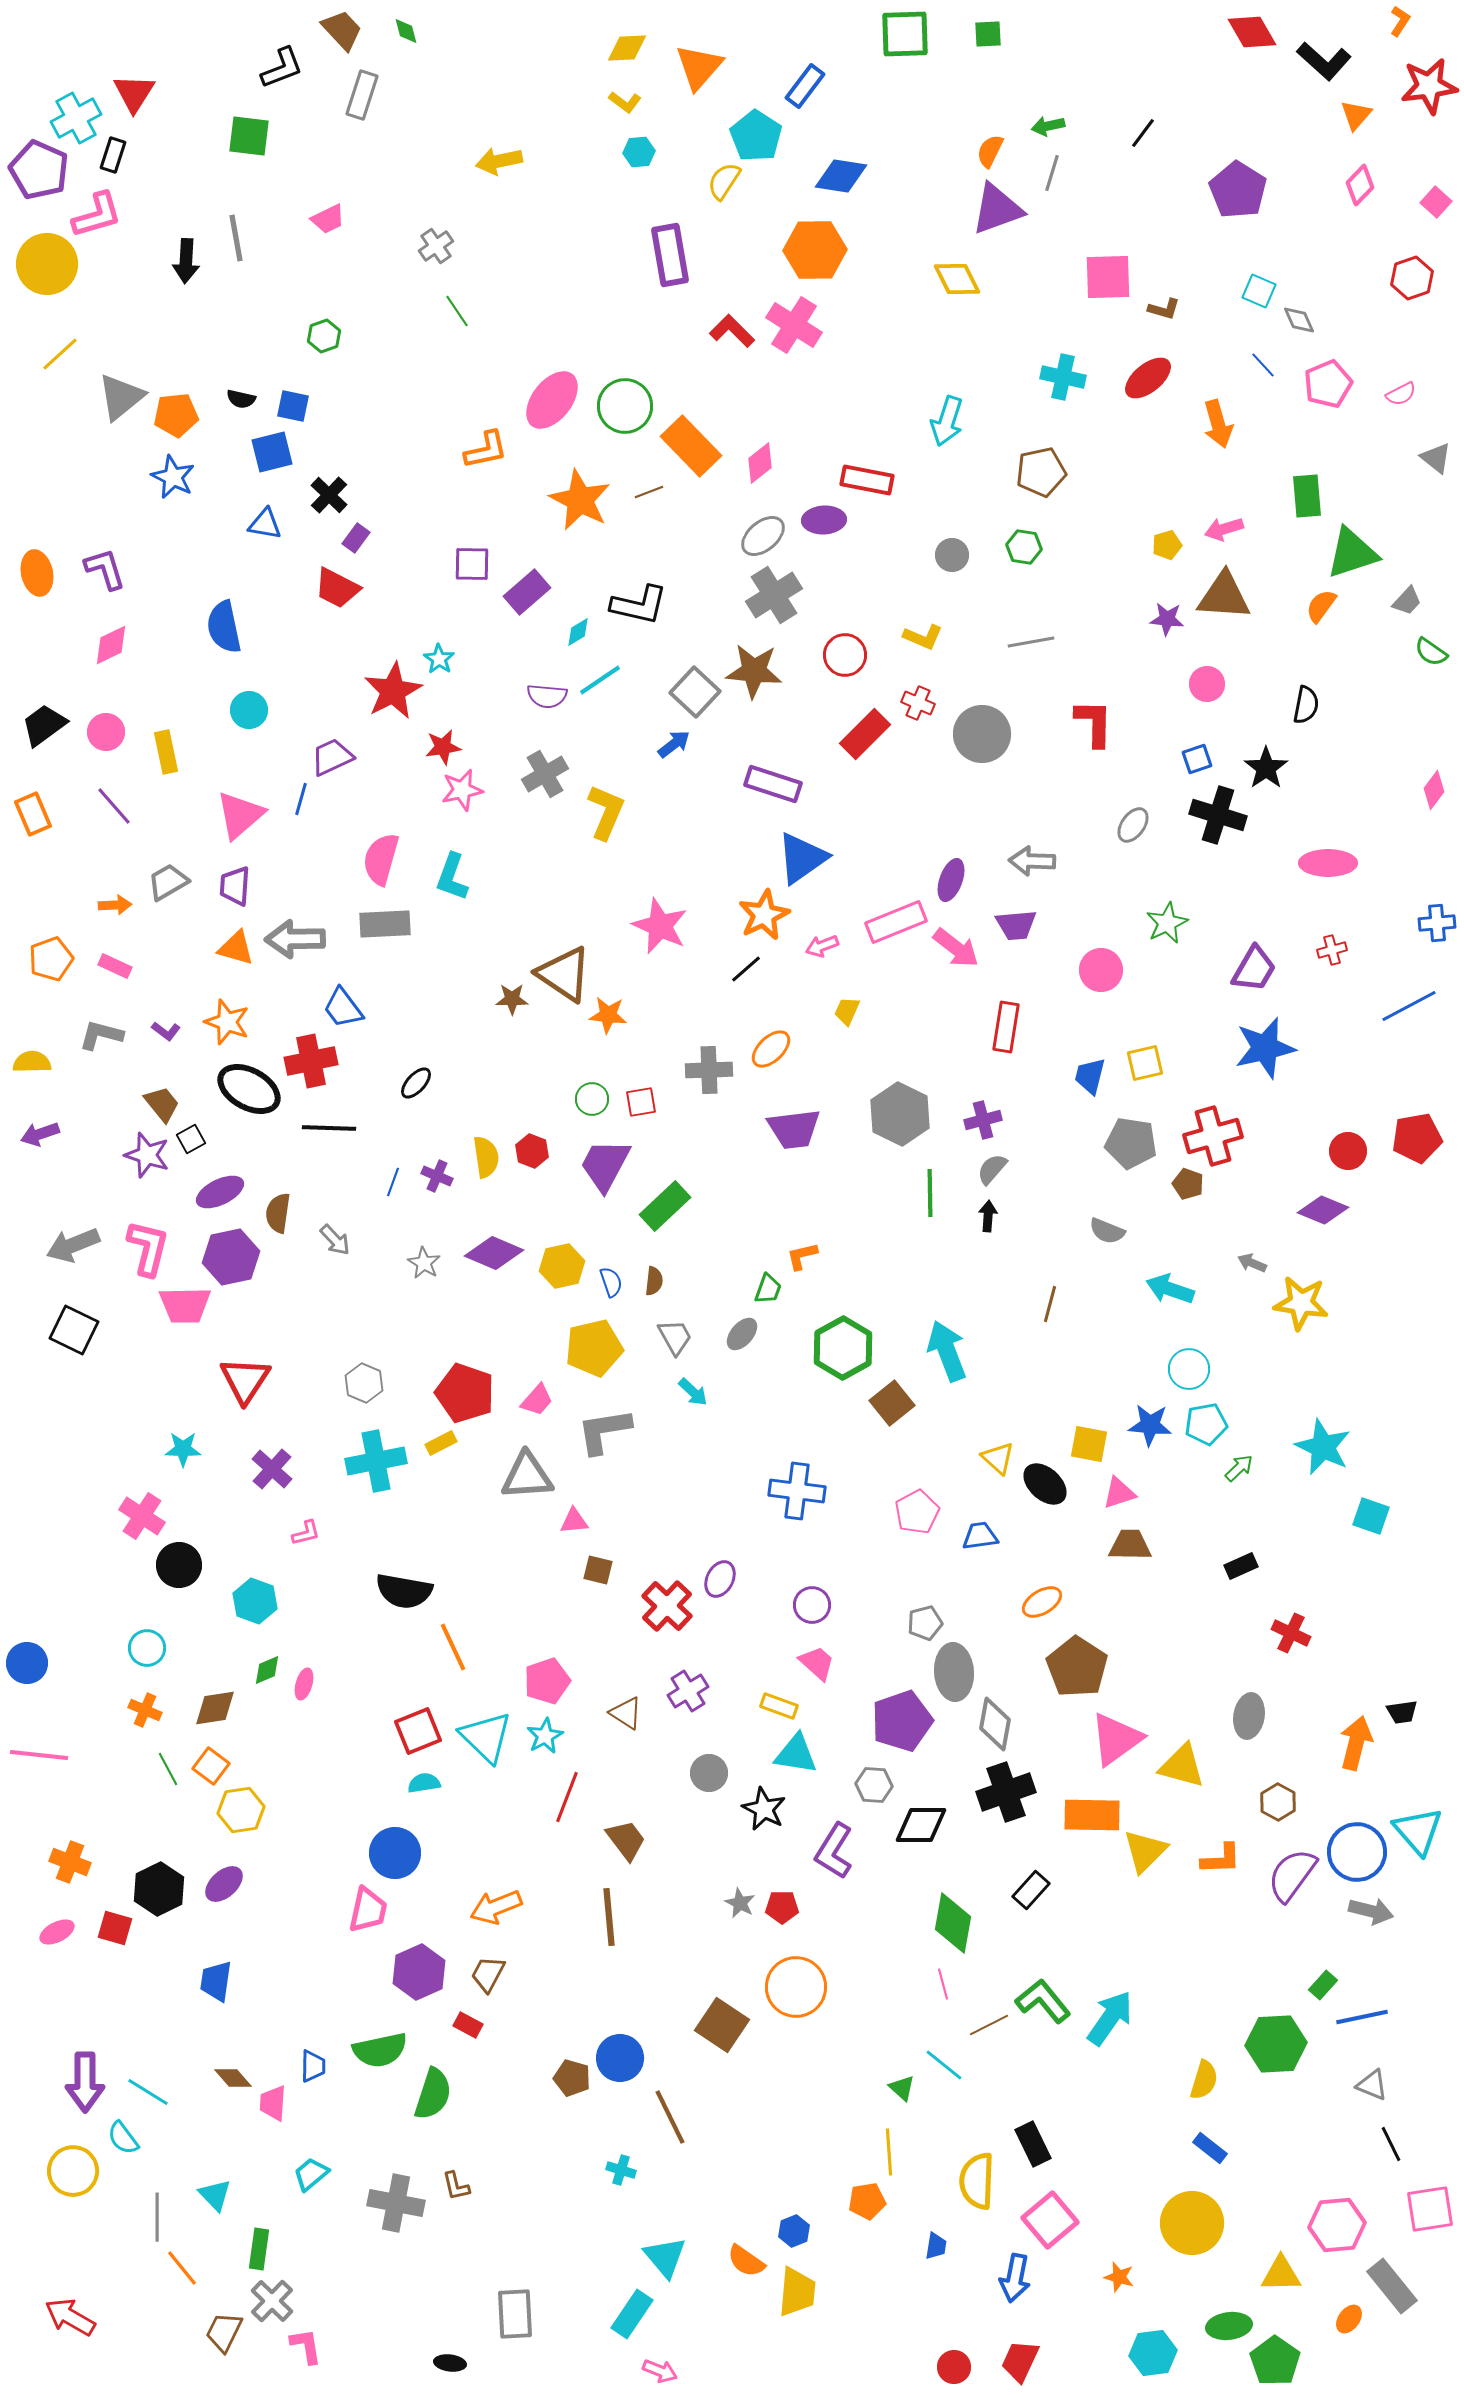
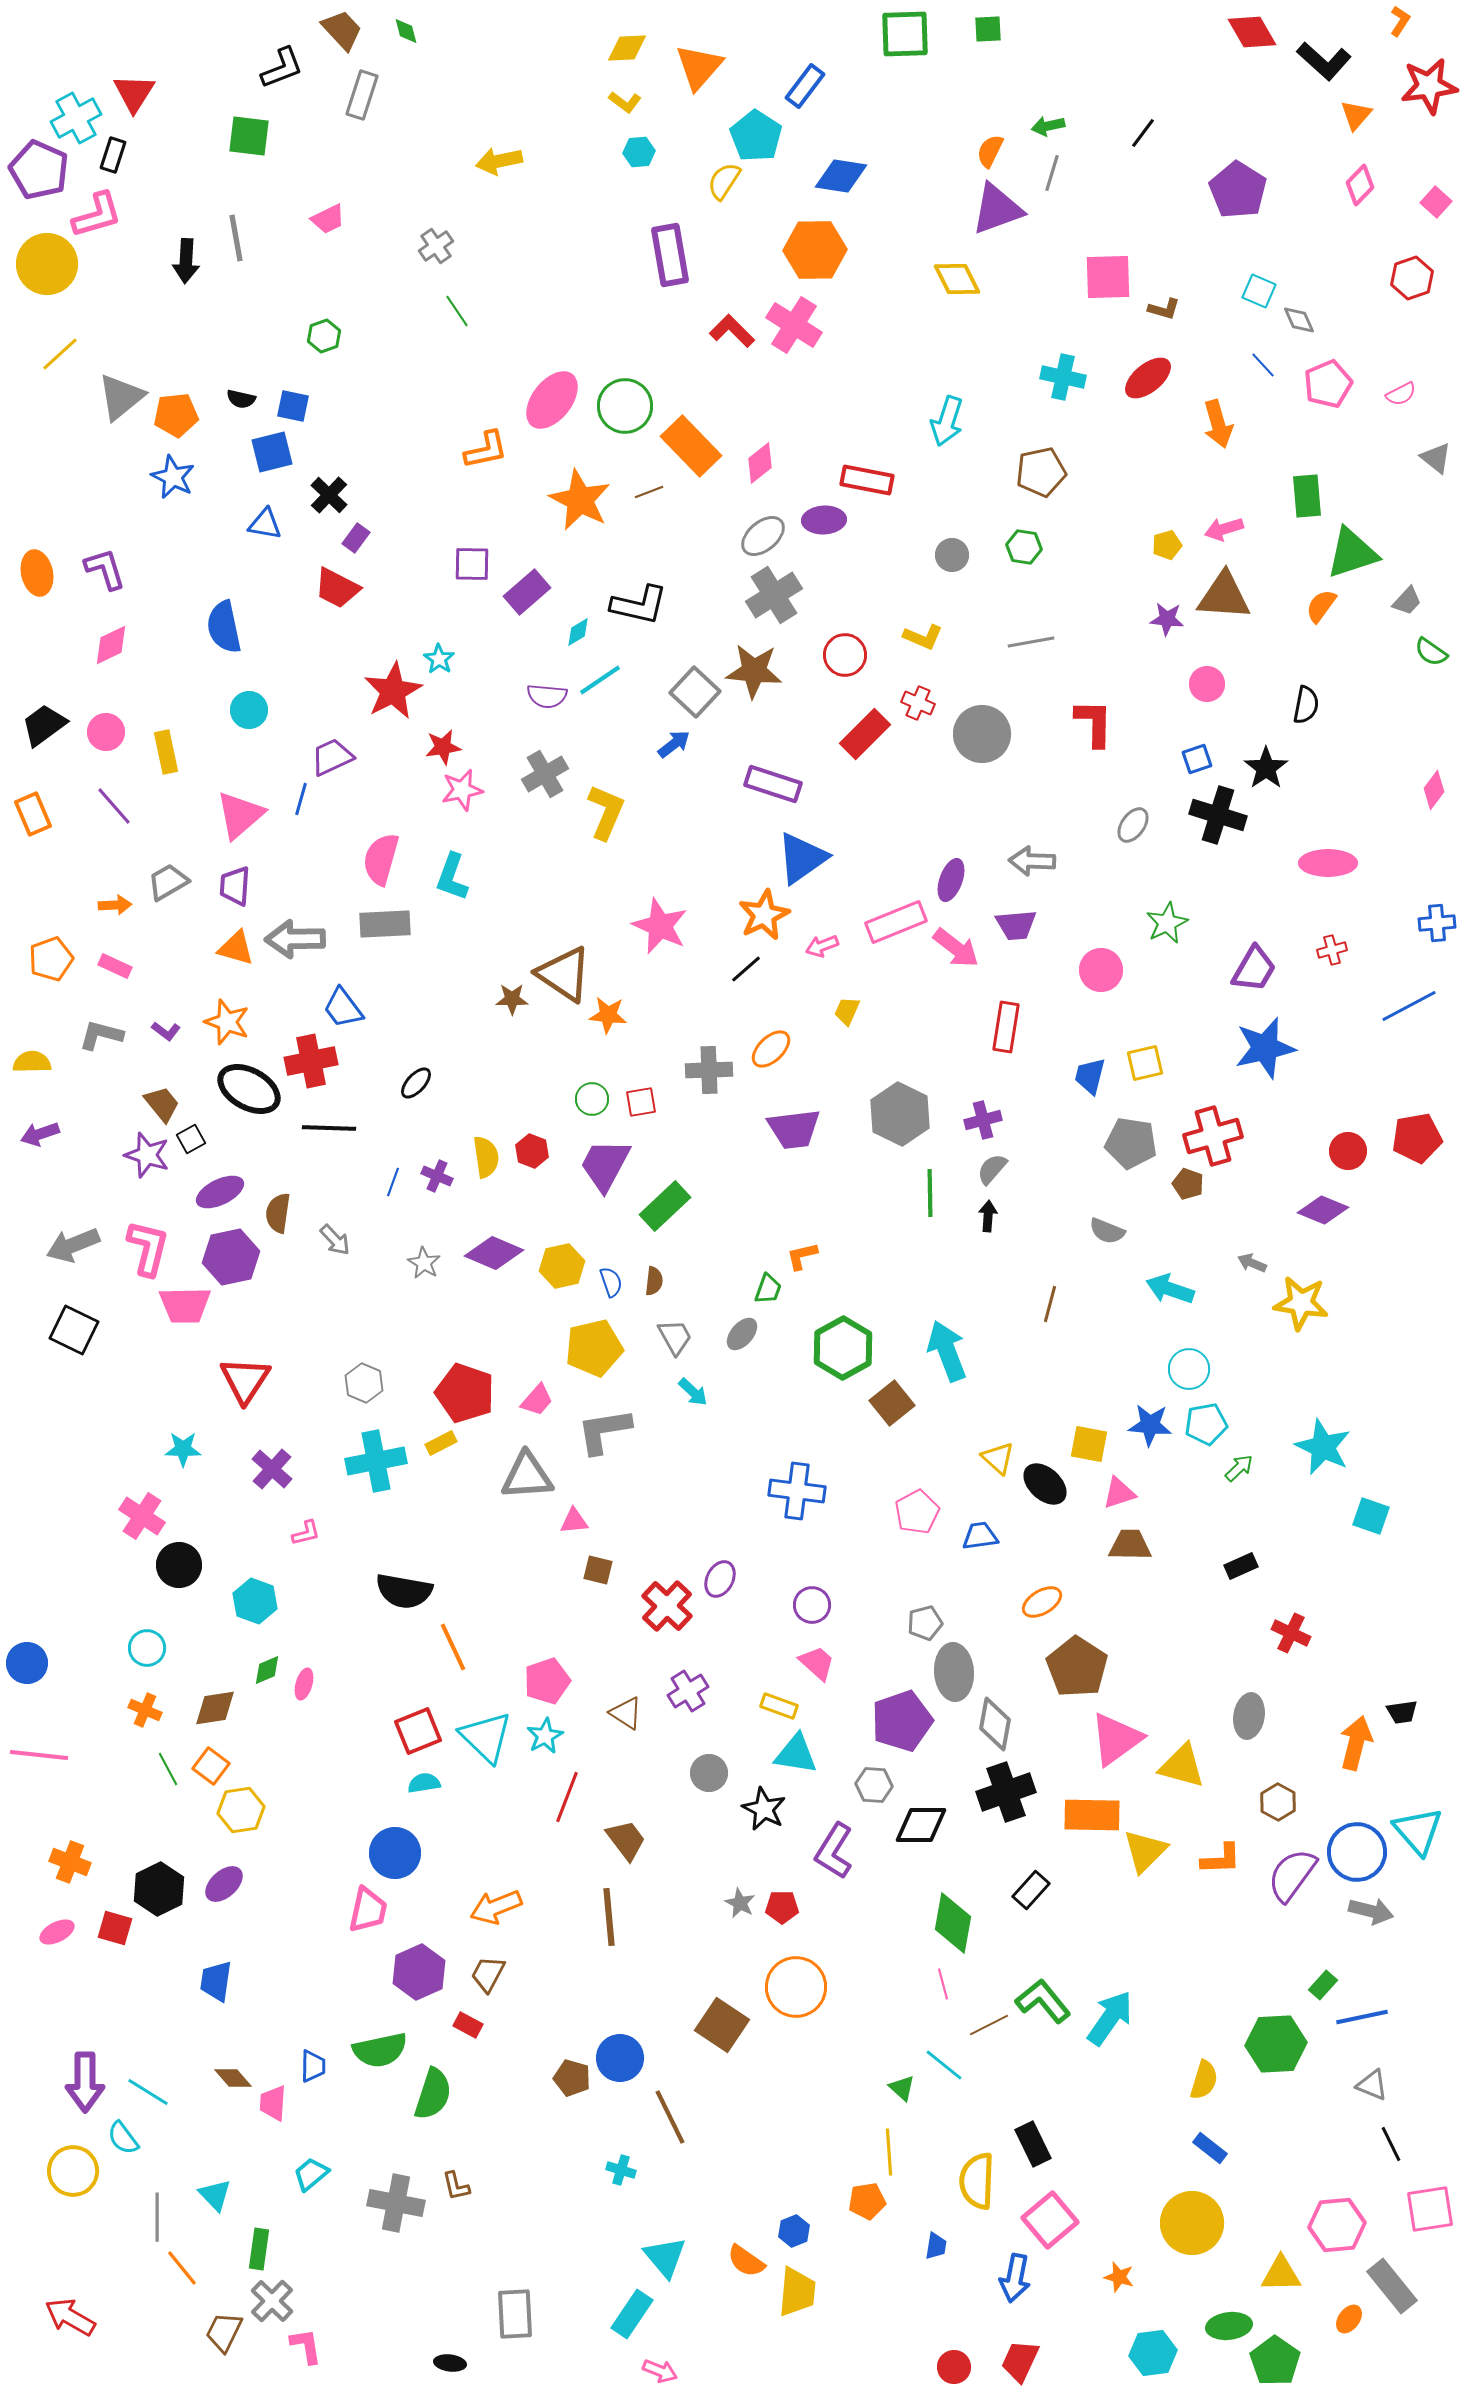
green square at (988, 34): moved 5 px up
